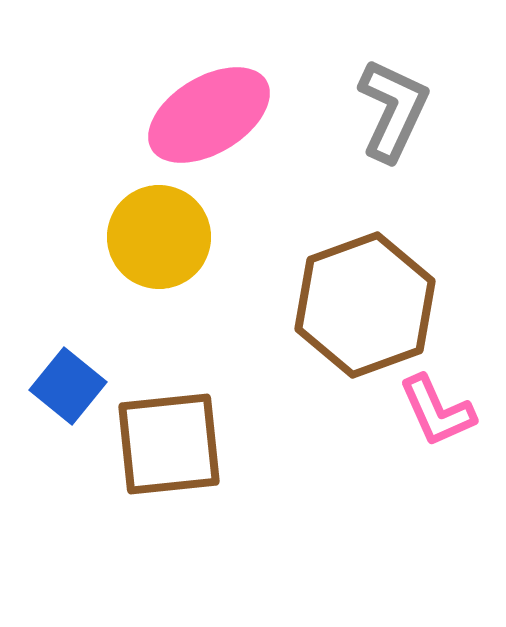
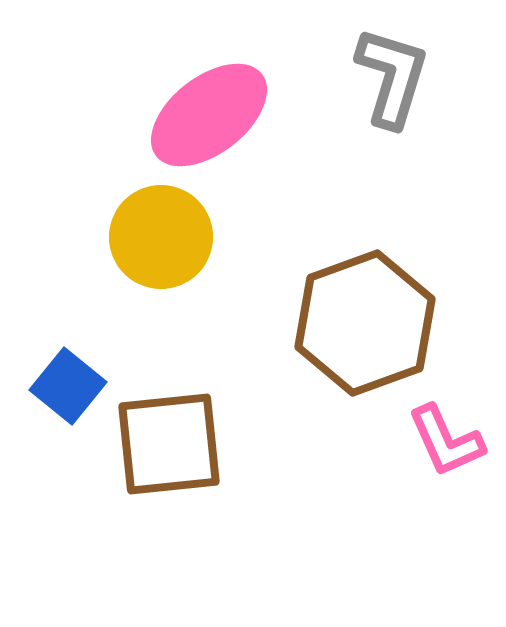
gray L-shape: moved 1 px left, 33 px up; rotated 8 degrees counterclockwise
pink ellipse: rotated 7 degrees counterclockwise
yellow circle: moved 2 px right
brown hexagon: moved 18 px down
pink L-shape: moved 9 px right, 30 px down
